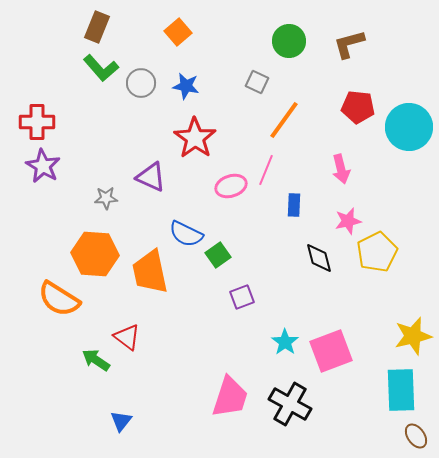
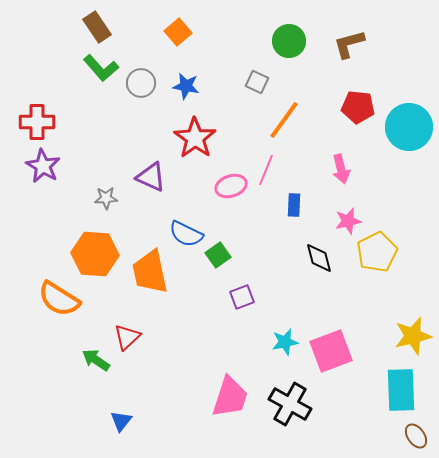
brown rectangle: rotated 56 degrees counterclockwise
red triangle: rotated 40 degrees clockwise
cyan star: rotated 24 degrees clockwise
